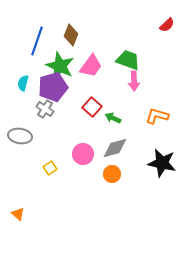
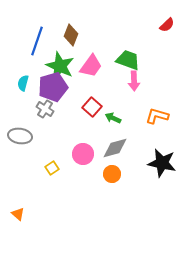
yellow square: moved 2 px right
